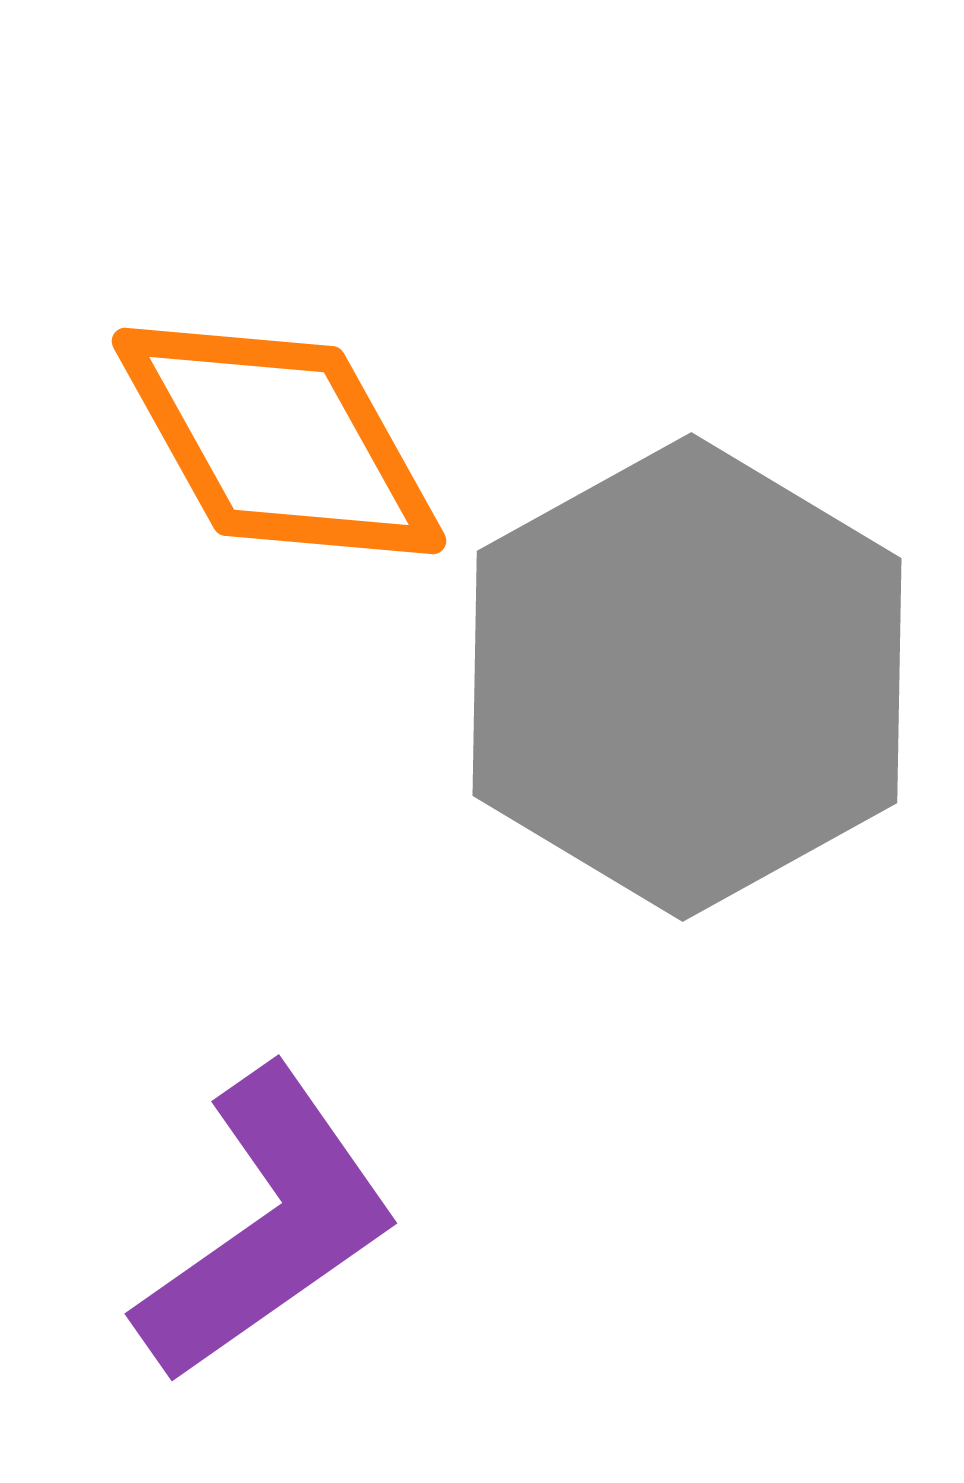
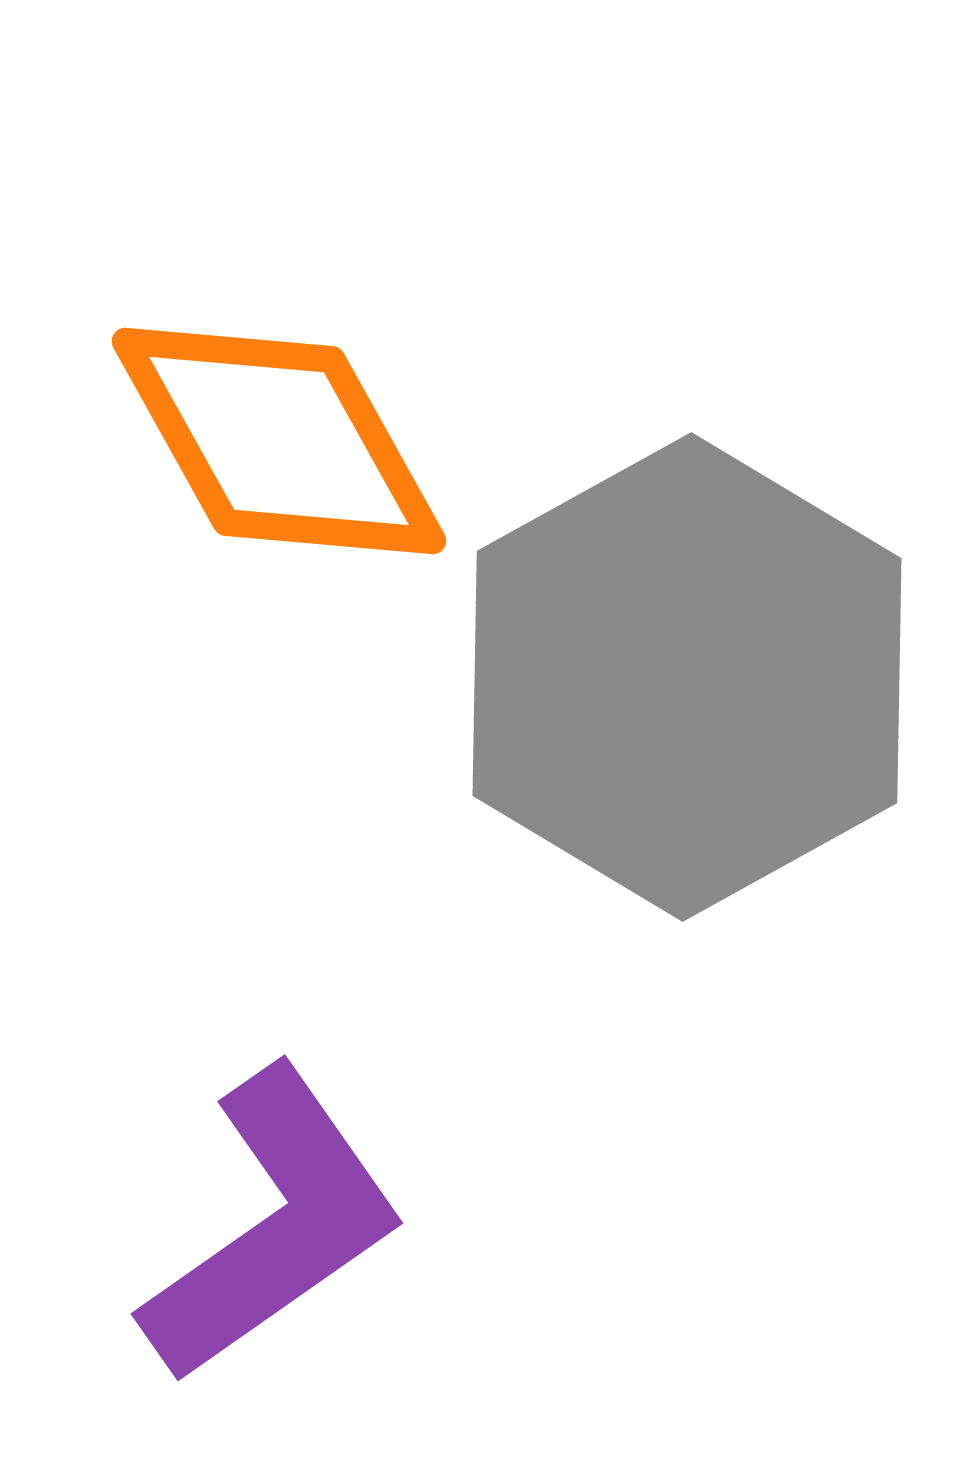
purple L-shape: moved 6 px right
